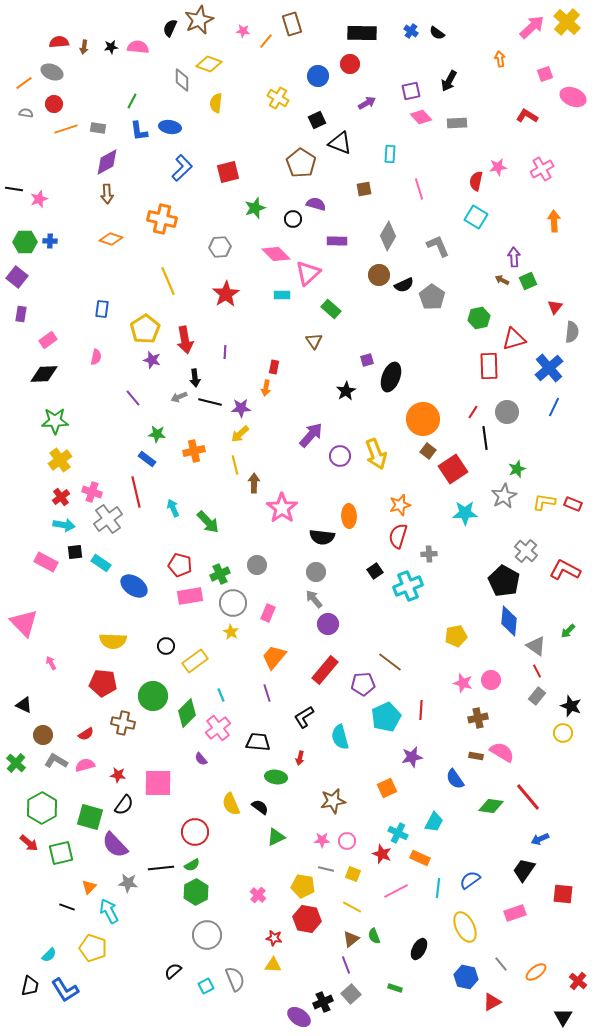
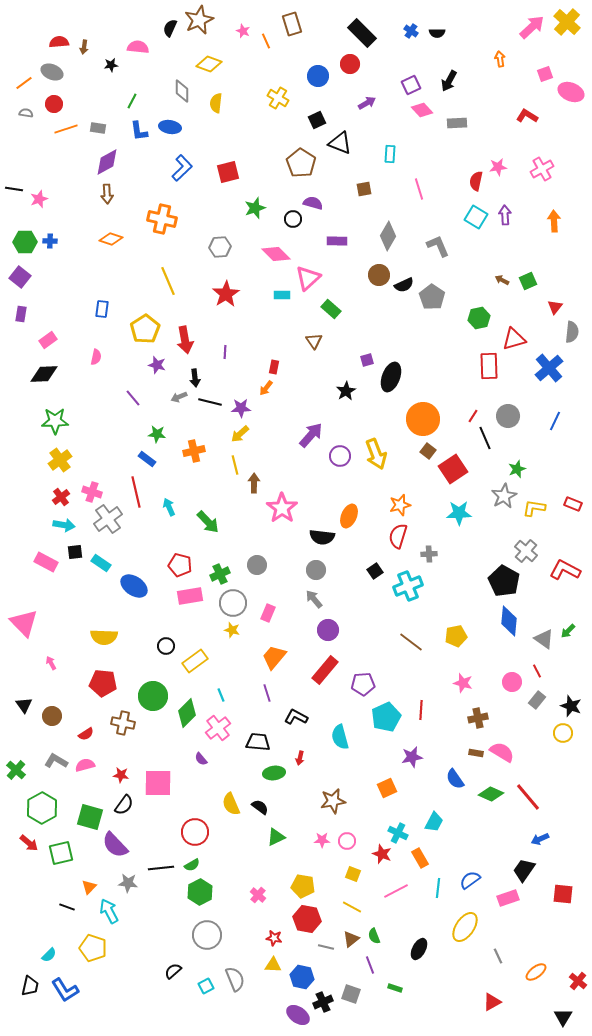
pink star at (243, 31): rotated 16 degrees clockwise
black rectangle at (362, 33): rotated 44 degrees clockwise
black semicircle at (437, 33): rotated 35 degrees counterclockwise
orange line at (266, 41): rotated 63 degrees counterclockwise
black star at (111, 47): moved 18 px down
gray diamond at (182, 80): moved 11 px down
purple square at (411, 91): moved 6 px up; rotated 12 degrees counterclockwise
pink ellipse at (573, 97): moved 2 px left, 5 px up
pink diamond at (421, 117): moved 1 px right, 7 px up
purple semicircle at (316, 204): moved 3 px left, 1 px up
purple arrow at (514, 257): moved 9 px left, 42 px up
pink triangle at (308, 273): moved 5 px down
purple square at (17, 277): moved 3 px right
purple star at (152, 360): moved 5 px right, 5 px down
orange arrow at (266, 388): rotated 28 degrees clockwise
blue line at (554, 407): moved 1 px right, 14 px down
red line at (473, 412): moved 4 px down
gray circle at (507, 412): moved 1 px right, 4 px down
black line at (485, 438): rotated 15 degrees counterclockwise
yellow L-shape at (544, 502): moved 10 px left, 6 px down
cyan arrow at (173, 508): moved 4 px left, 1 px up
cyan star at (465, 513): moved 6 px left
orange ellipse at (349, 516): rotated 25 degrees clockwise
gray circle at (316, 572): moved 2 px up
purple circle at (328, 624): moved 6 px down
yellow star at (231, 632): moved 1 px right, 2 px up; rotated 14 degrees counterclockwise
yellow semicircle at (113, 641): moved 9 px left, 4 px up
gray triangle at (536, 646): moved 8 px right, 7 px up
brown line at (390, 662): moved 21 px right, 20 px up
pink circle at (491, 680): moved 21 px right, 2 px down
gray rectangle at (537, 696): moved 4 px down
black triangle at (24, 705): rotated 30 degrees clockwise
black L-shape at (304, 717): moved 8 px left; rotated 60 degrees clockwise
brown circle at (43, 735): moved 9 px right, 19 px up
brown rectangle at (476, 756): moved 3 px up
green cross at (16, 763): moved 7 px down
red star at (118, 775): moved 3 px right
green ellipse at (276, 777): moved 2 px left, 4 px up; rotated 15 degrees counterclockwise
green diamond at (491, 806): moved 12 px up; rotated 15 degrees clockwise
orange rectangle at (420, 858): rotated 36 degrees clockwise
gray line at (326, 869): moved 78 px down
green hexagon at (196, 892): moved 4 px right
pink rectangle at (515, 913): moved 7 px left, 15 px up
yellow ellipse at (465, 927): rotated 60 degrees clockwise
gray line at (501, 964): moved 3 px left, 8 px up; rotated 14 degrees clockwise
purple line at (346, 965): moved 24 px right
blue hexagon at (466, 977): moved 164 px left
gray square at (351, 994): rotated 30 degrees counterclockwise
purple ellipse at (299, 1017): moved 1 px left, 2 px up
